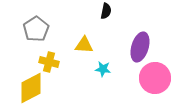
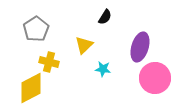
black semicircle: moved 1 px left, 6 px down; rotated 21 degrees clockwise
yellow triangle: rotated 48 degrees counterclockwise
